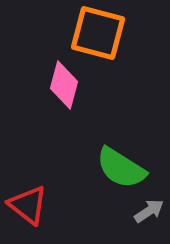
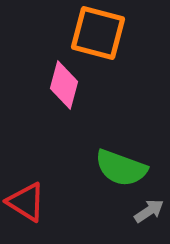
green semicircle: rotated 12 degrees counterclockwise
red triangle: moved 2 px left, 3 px up; rotated 6 degrees counterclockwise
